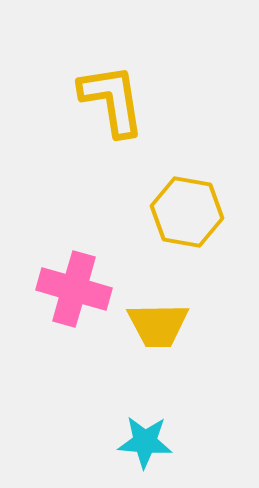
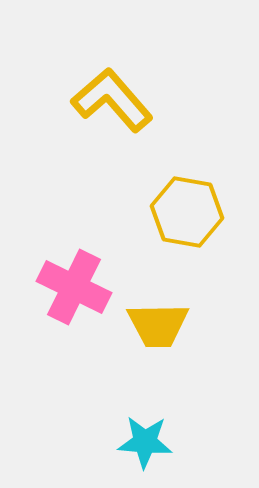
yellow L-shape: rotated 32 degrees counterclockwise
pink cross: moved 2 px up; rotated 10 degrees clockwise
